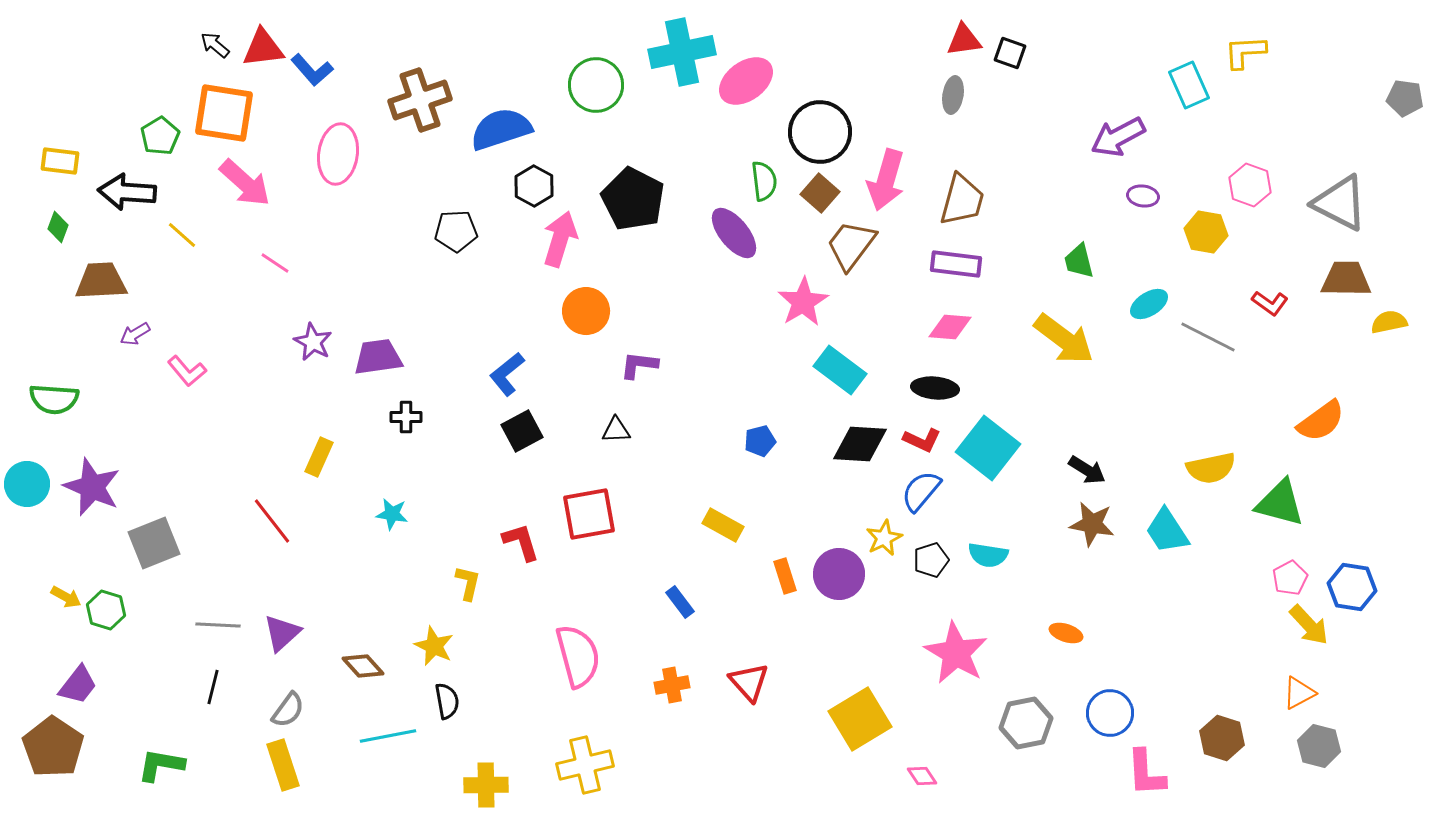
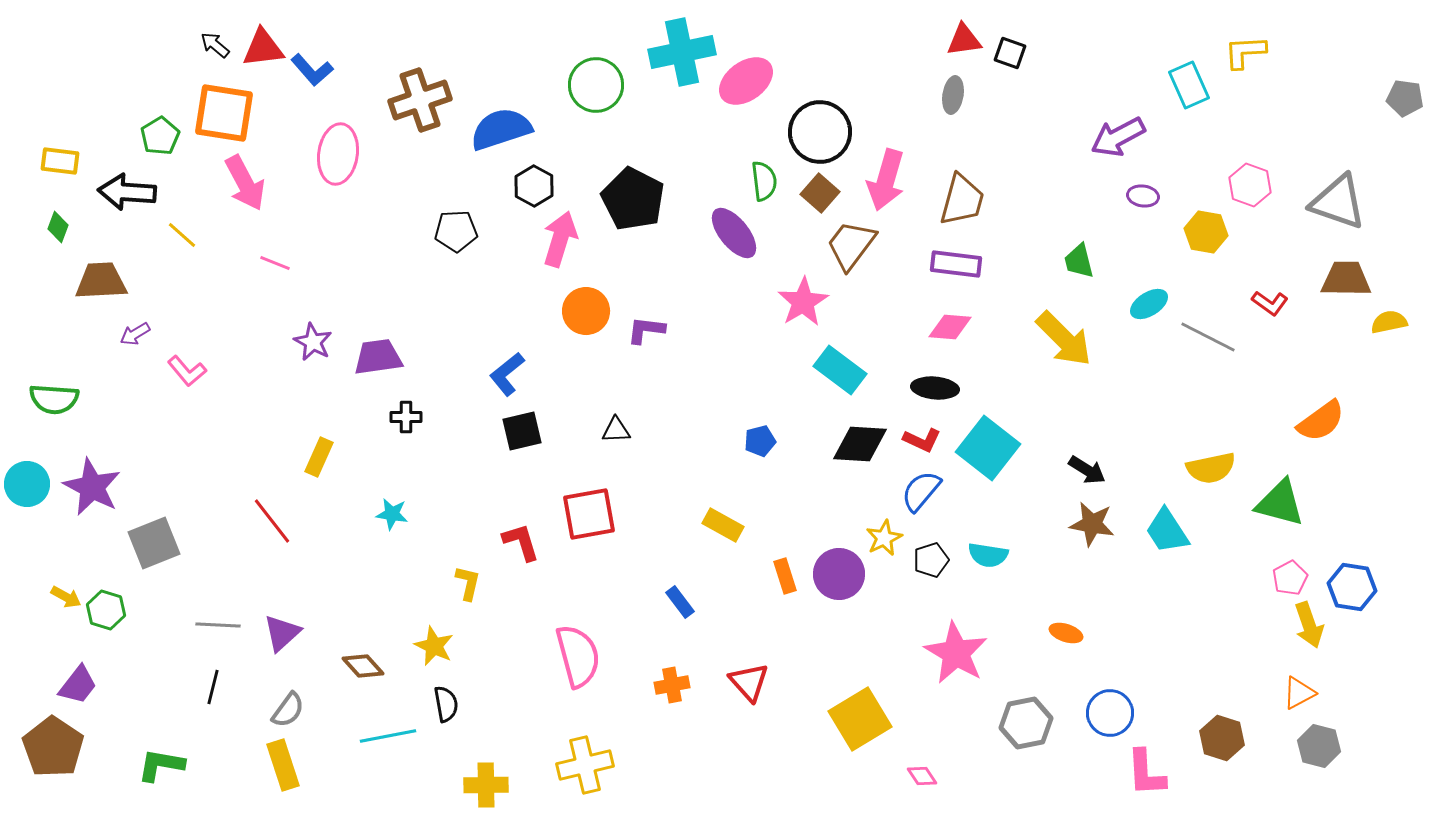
pink arrow at (245, 183): rotated 20 degrees clockwise
gray triangle at (1340, 203): moved 2 px left, 1 px up; rotated 8 degrees counterclockwise
pink line at (275, 263): rotated 12 degrees counterclockwise
yellow arrow at (1064, 339): rotated 8 degrees clockwise
purple L-shape at (639, 365): moved 7 px right, 35 px up
black square at (522, 431): rotated 15 degrees clockwise
purple star at (92, 487): rotated 4 degrees clockwise
yellow arrow at (1309, 625): rotated 24 degrees clockwise
black semicircle at (447, 701): moved 1 px left, 3 px down
